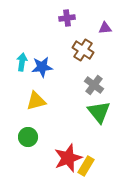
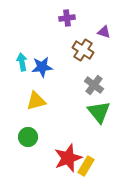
purple triangle: moved 1 px left, 4 px down; rotated 24 degrees clockwise
cyan arrow: rotated 18 degrees counterclockwise
